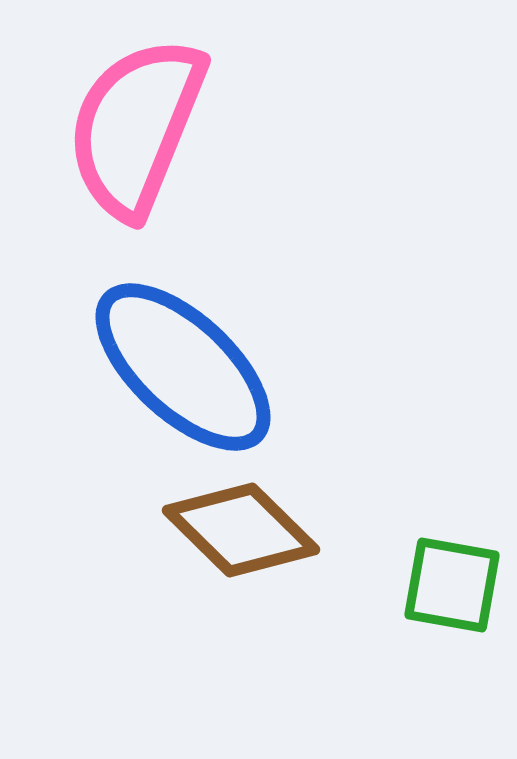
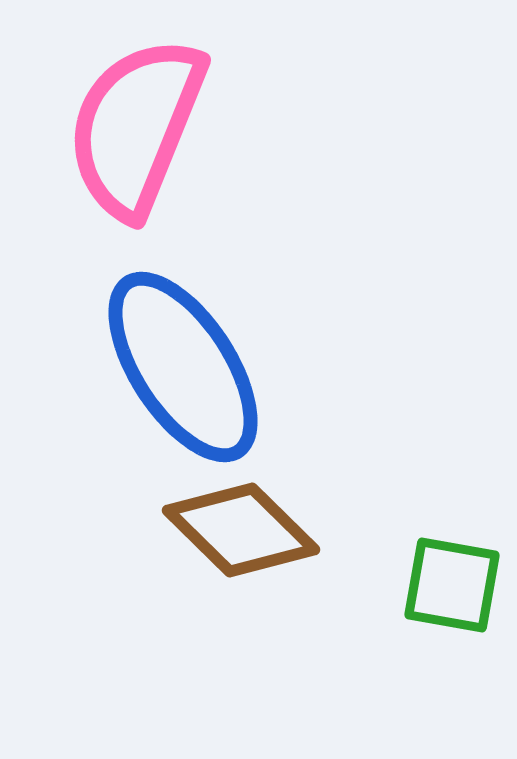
blue ellipse: rotated 14 degrees clockwise
